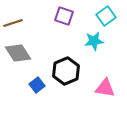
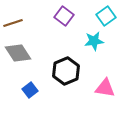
purple square: rotated 18 degrees clockwise
blue square: moved 7 px left, 5 px down
